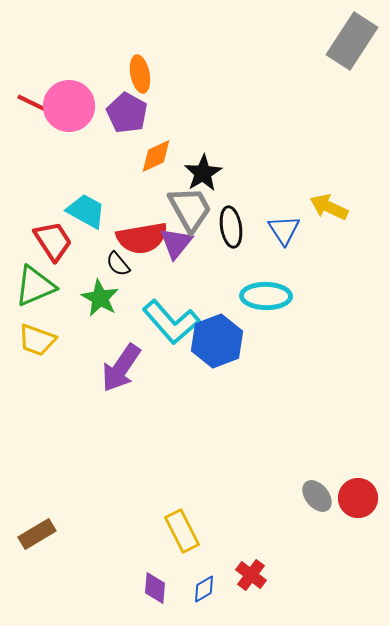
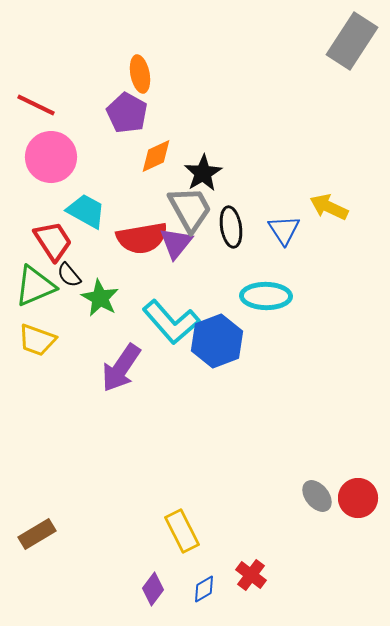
pink circle: moved 18 px left, 51 px down
black semicircle: moved 49 px left, 11 px down
purple diamond: moved 2 px left, 1 px down; rotated 32 degrees clockwise
